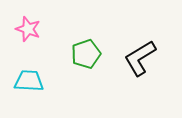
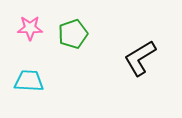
pink star: moved 2 px right, 1 px up; rotated 20 degrees counterclockwise
green pentagon: moved 13 px left, 20 px up
